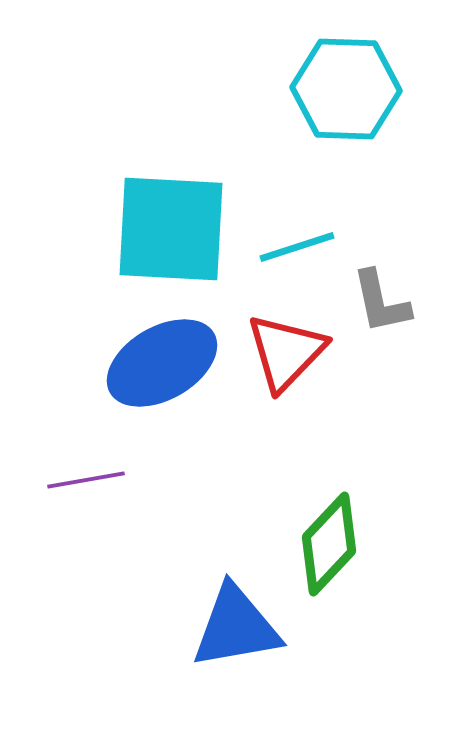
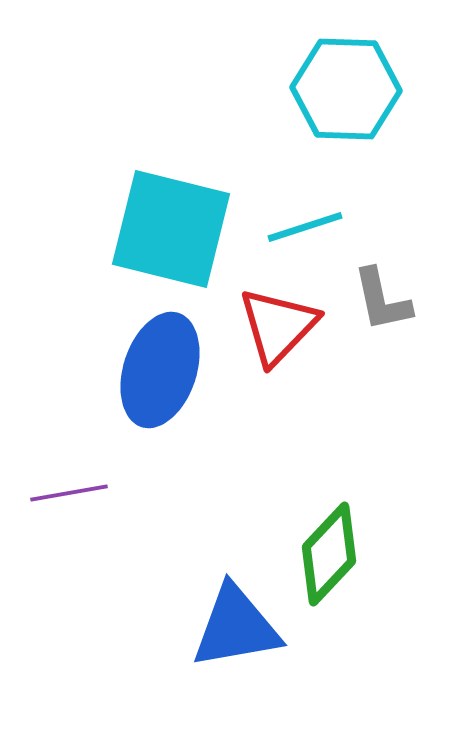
cyan square: rotated 11 degrees clockwise
cyan line: moved 8 px right, 20 px up
gray L-shape: moved 1 px right, 2 px up
red triangle: moved 8 px left, 26 px up
blue ellipse: moved 2 px left, 7 px down; rotated 42 degrees counterclockwise
purple line: moved 17 px left, 13 px down
green diamond: moved 10 px down
